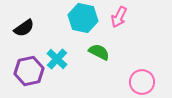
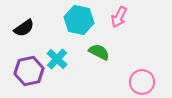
cyan hexagon: moved 4 px left, 2 px down
